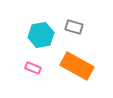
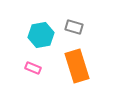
orange rectangle: rotated 44 degrees clockwise
